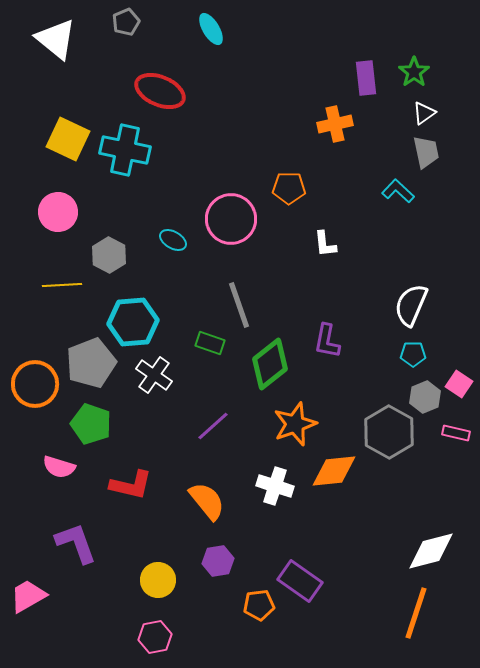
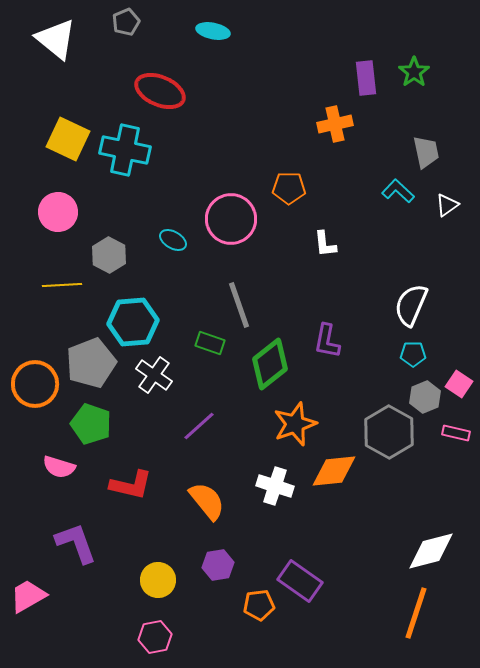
cyan ellipse at (211, 29): moved 2 px right, 2 px down; rotated 48 degrees counterclockwise
white triangle at (424, 113): moved 23 px right, 92 px down
purple line at (213, 426): moved 14 px left
purple hexagon at (218, 561): moved 4 px down
